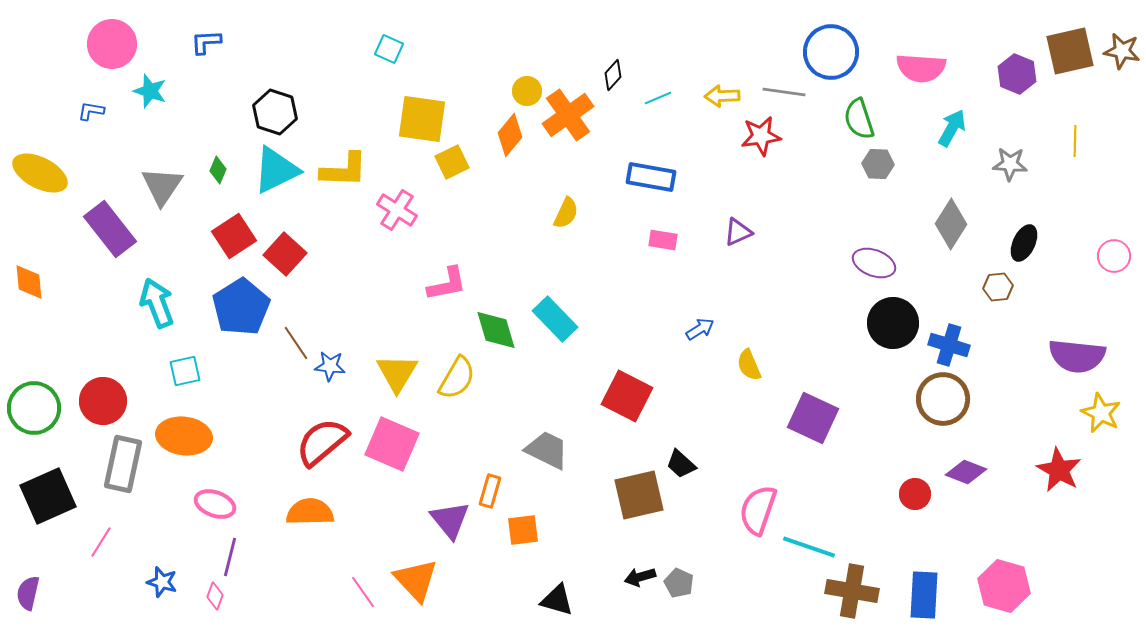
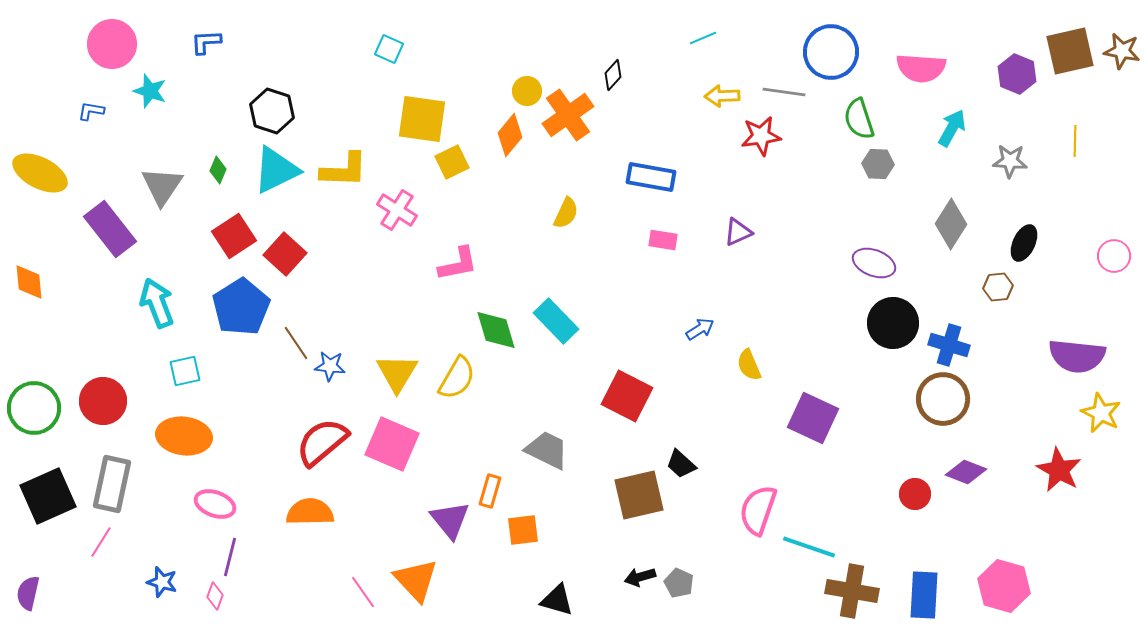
cyan line at (658, 98): moved 45 px right, 60 px up
black hexagon at (275, 112): moved 3 px left, 1 px up
gray star at (1010, 164): moved 3 px up
pink L-shape at (447, 284): moved 11 px right, 20 px up
cyan rectangle at (555, 319): moved 1 px right, 2 px down
gray rectangle at (123, 464): moved 11 px left, 20 px down
